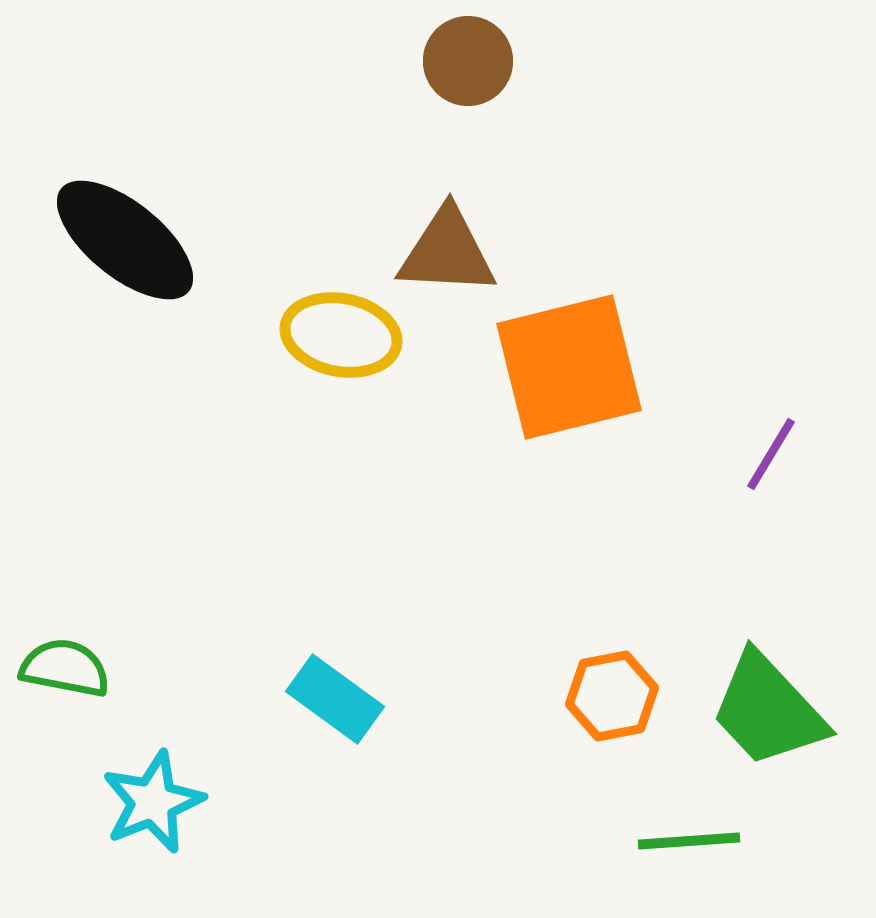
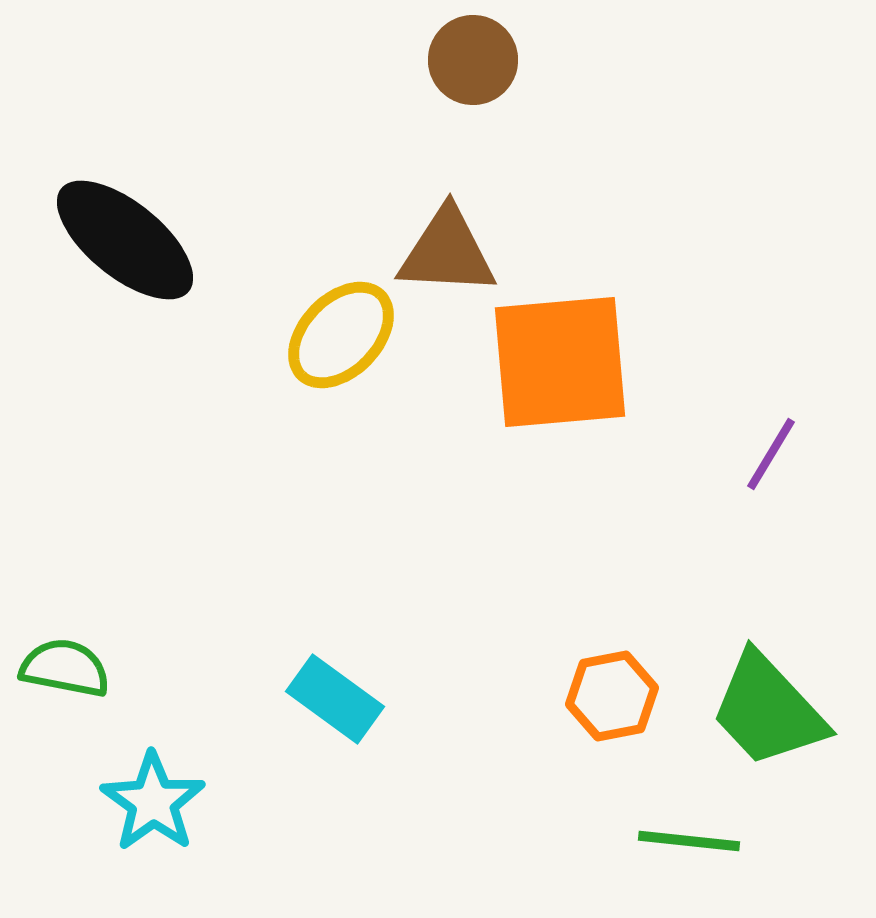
brown circle: moved 5 px right, 1 px up
yellow ellipse: rotated 57 degrees counterclockwise
orange square: moved 9 px left, 5 px up; rotated 9 degrees clockwise
cyan star: rotated 14 degrees counterclockwise
green line: rotated 10 degrees clockwise
